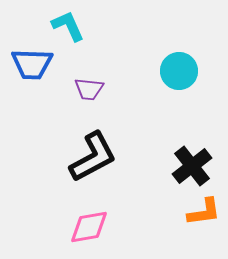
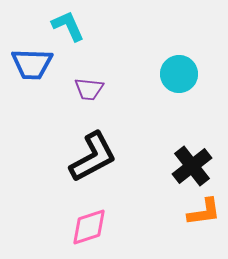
cyan circle: moved 3 px down
pink diamond: rotated 9 degrees counterclockwise
